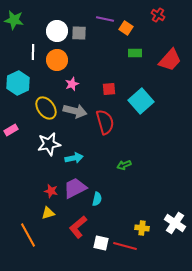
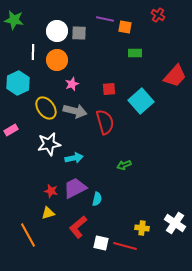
orange square: moved 1 px left, 1 px up; rotated 24 degrees counterclockwise
red trapezoid: moved 5 px right, 16 px down
